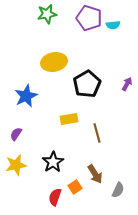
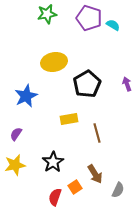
cyan semicircle: rotated 144 degrees counterclockwise
purple arrow: rotated 48 degrees counterclockwise
yellow star: moved 1 px left
